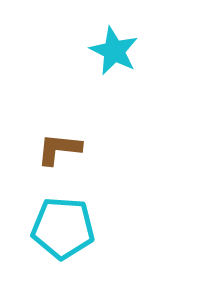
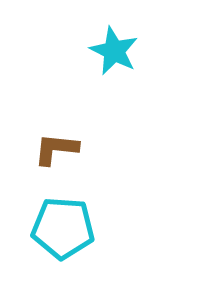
brown L-shape: moved 3 px left
